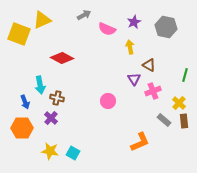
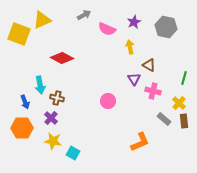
green line: moved 1 px left, 3 px down
pink cross: rotated 35 degrees clockwise
gray rectangle: moved 1 px up
yellow star: moved 3 px right, 10 px up
